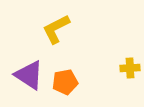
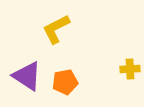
yellow cross: moved 1 px down
purple triangle: moved 2 px left, 1 px down
